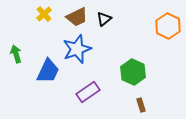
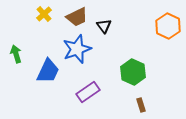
black triangle: moved 7 px down; rotated 28 degrees counterclockwise
